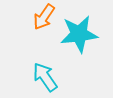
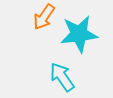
cyan arrow: moved 17 px right
